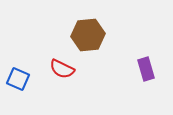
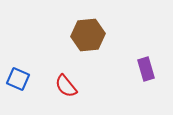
red semicircle: moved 4 px right, 17 px down; rotated 25 degrees clockwise
